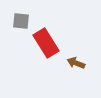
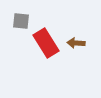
brown arrow: moved 20 px up; rotated 18 degrees counterclockwise
